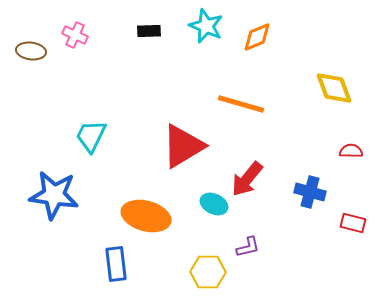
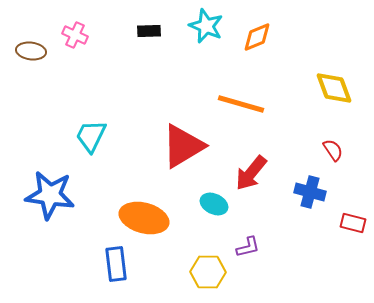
red semicircle: moved 18 px left, 1 px up; rotated 55 degrees clockwise
red arrow: moved 4 px right, 6 px up
blue star: moved 4 px left
orange ellipse: moved 2 px left, 2 px down
